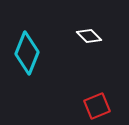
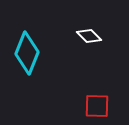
red square: rotated 24 degrees clockwise
